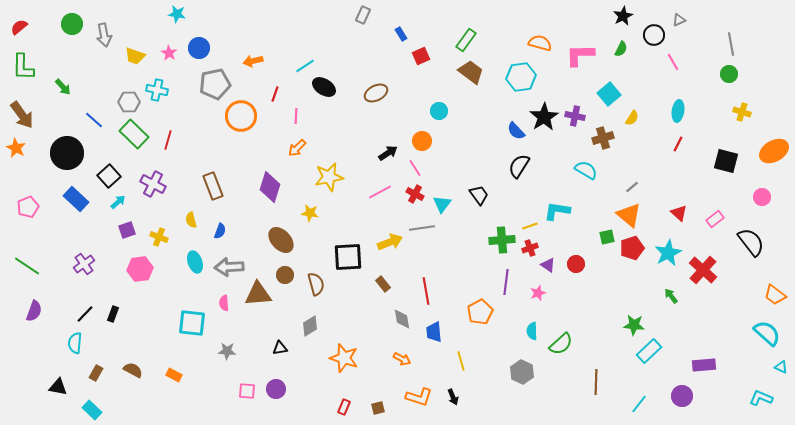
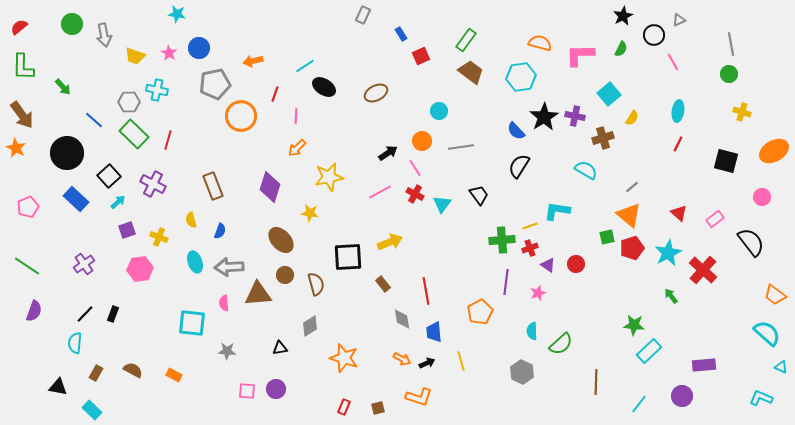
gray line at (422, 228): moved 39 px right, 81 px up
black arrow at (453, 397): moved 26 px left, 34 px up; rotated 91 degrees counterclockwise
